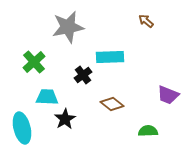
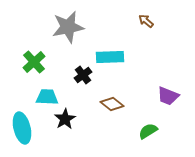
purple trapezoid: moved 1 px down
green semicircle: rotated 30 degrees counterclockwise
